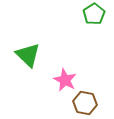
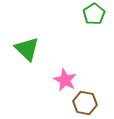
green triangle: moved 1 px left, 6 px up
